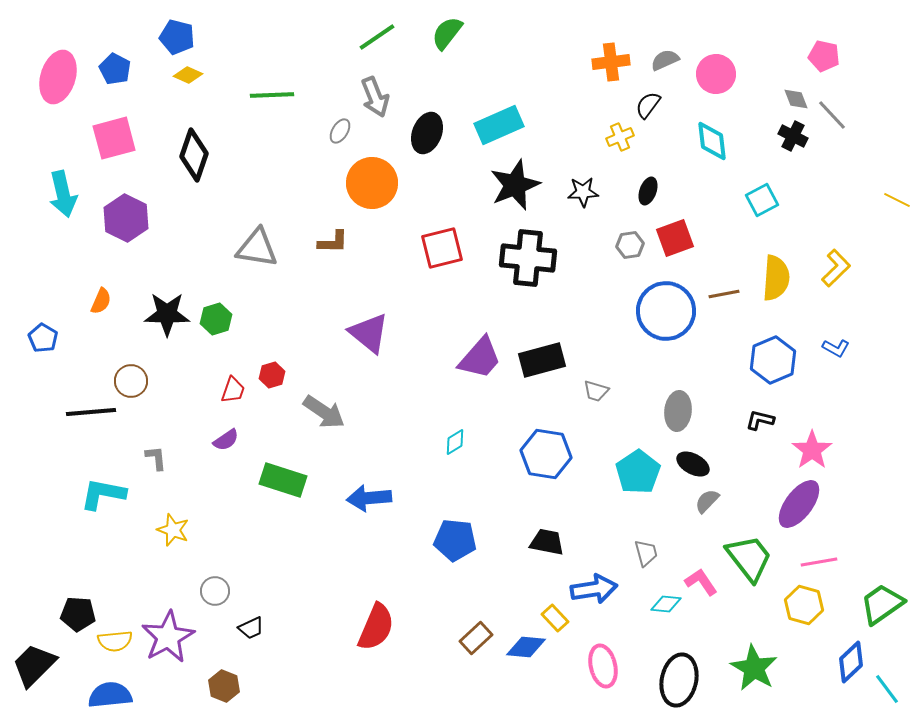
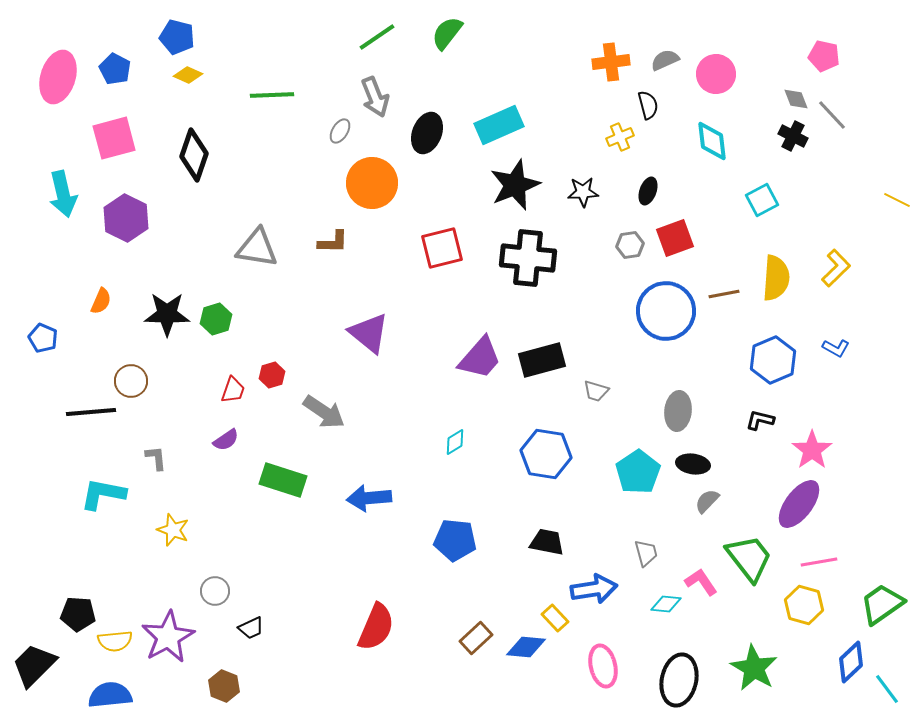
black semicircle at (648, 105): rotated 128 degrees clockwise
blue pentagon at (43, 338): rotated 8 degrees counterclockwise
black ellipse at (693, 464): rotated 20 degrees counterclockwise
